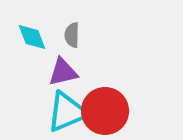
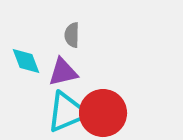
cyan diamond: moved 6 px left, 24 px down
red circle: moved 2 px left, 2 px down
